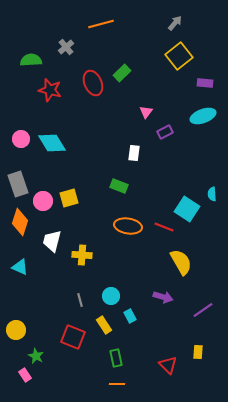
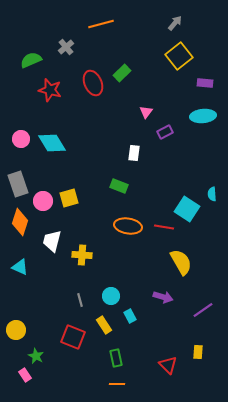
green semicircle at (31, 60): rotated 20 degrees counterclockwise
cyan ellipse at (203, 116): rotated 15 degrees clockwise
red line at (164, 227): rotated 12 degrees counterclockwise
